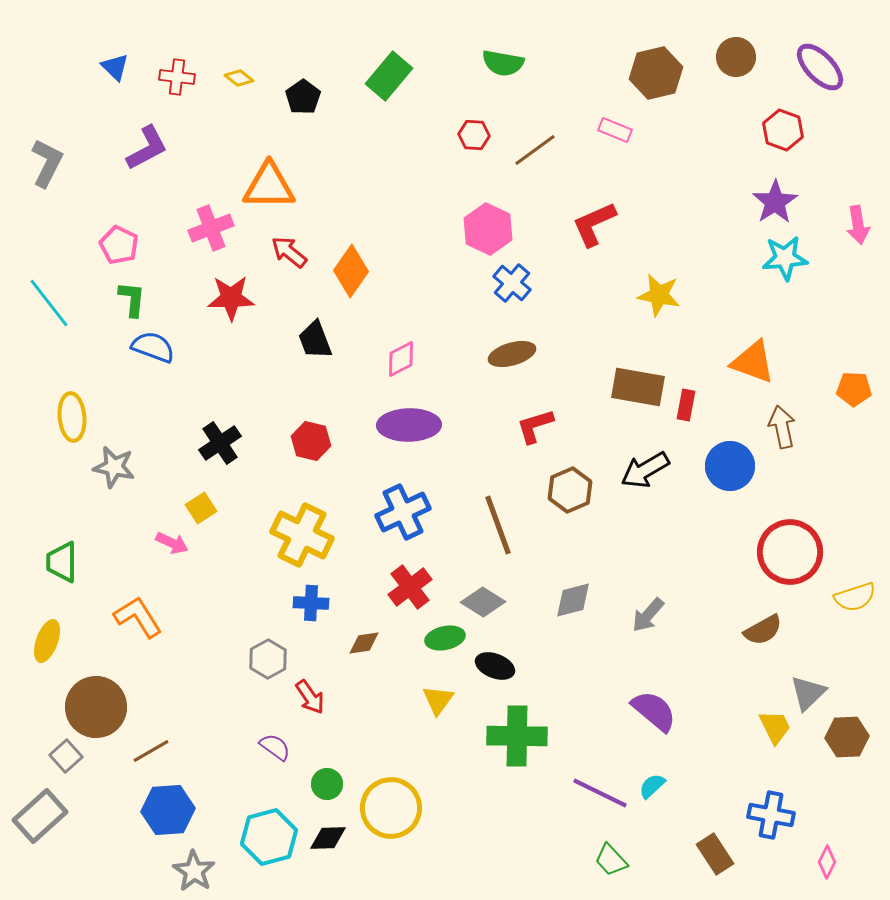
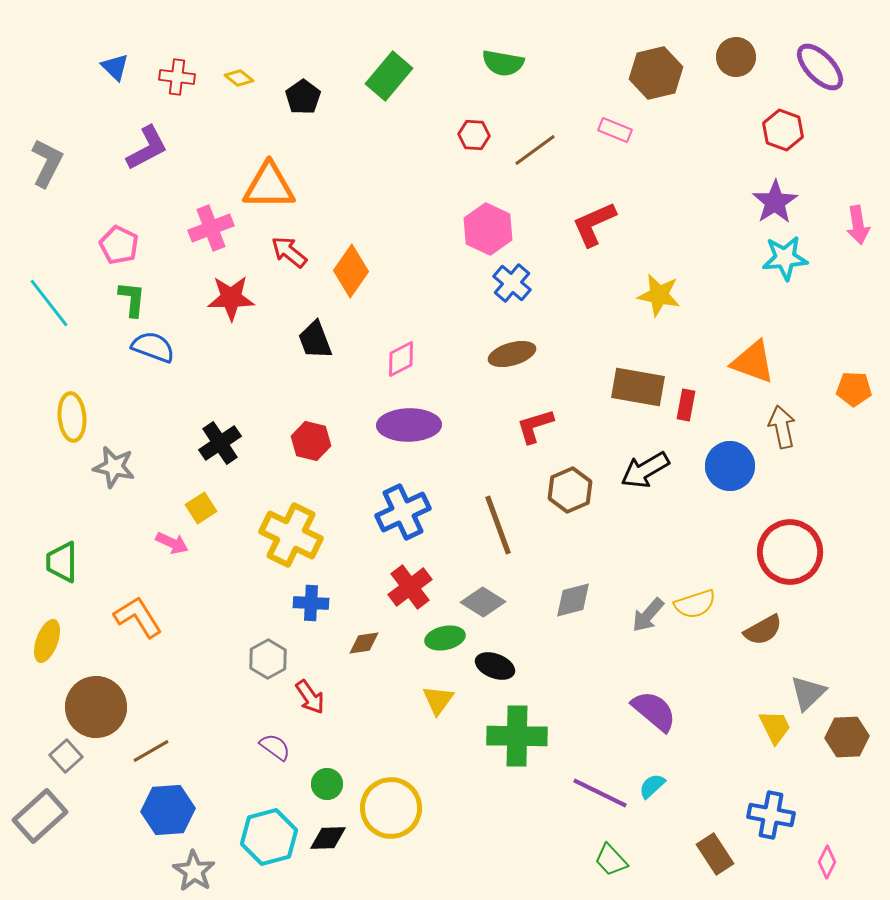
yellow cross at (302, 535): moved 11 px left
yellow semicircle at (855, 597): moved 160 px left, 7 px down
